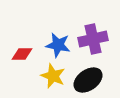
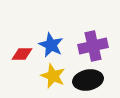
purple cross: moved 7 px down
blue star: moved 7 px left; rotated 15 degrees clockwise
black ellipse: rotated 24 degrees clockwise
